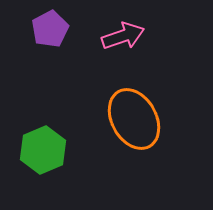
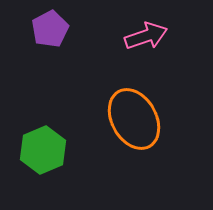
pink arrow: moved 23 px right
